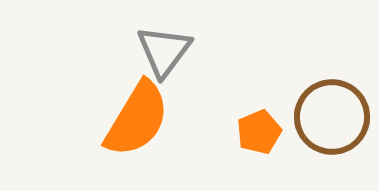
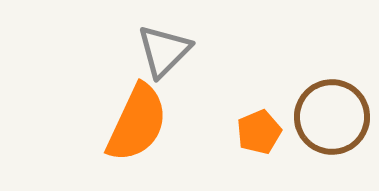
gray triangle: rotated 8 degrees clockwise
orange semicircle: moved 4 px down; rotated 6 degrees counterclockwise
